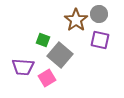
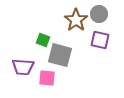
gray square: rotated 25 degrees counterclockwise
pink square: rotated 36 degrees clockwise
